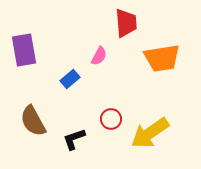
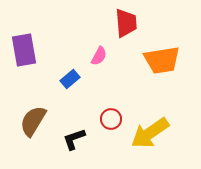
orange trapezoid: moved 2 px down
brown semicircle: rotated 60 degrees clockwise
